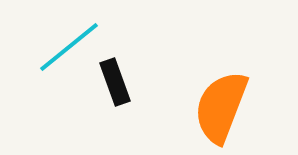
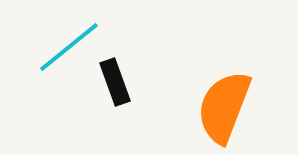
orange semicircle: moved 3 px right
